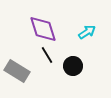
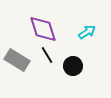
gray rectangle: moved 11 px up
